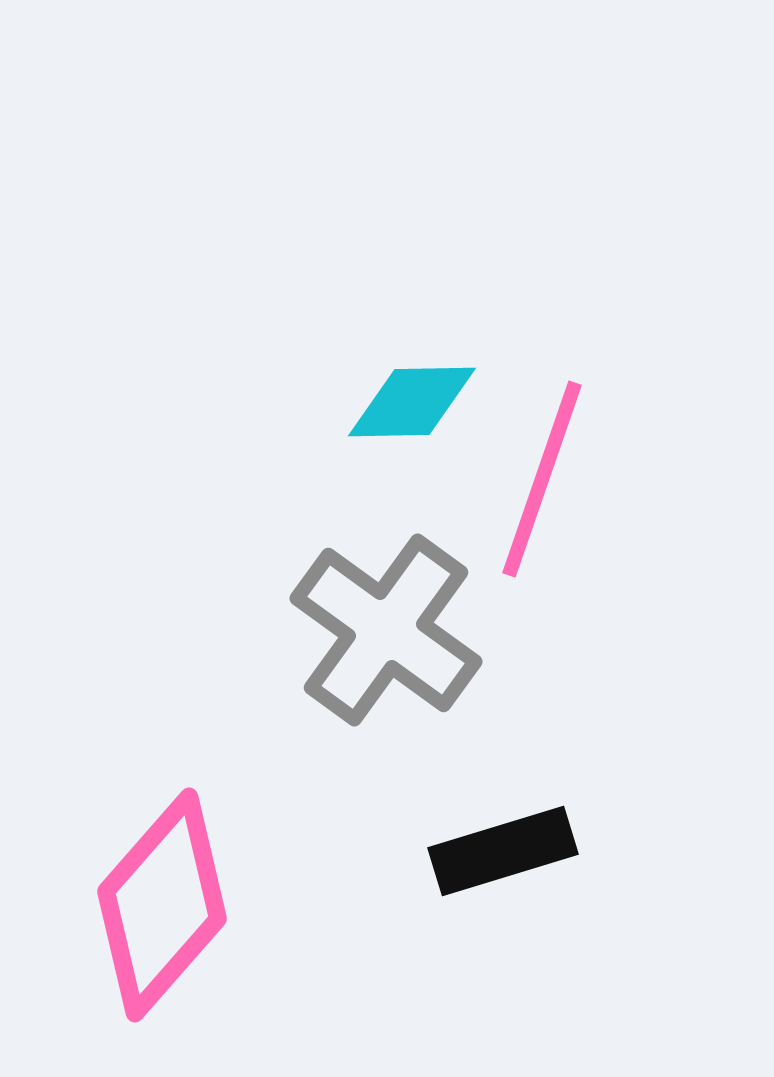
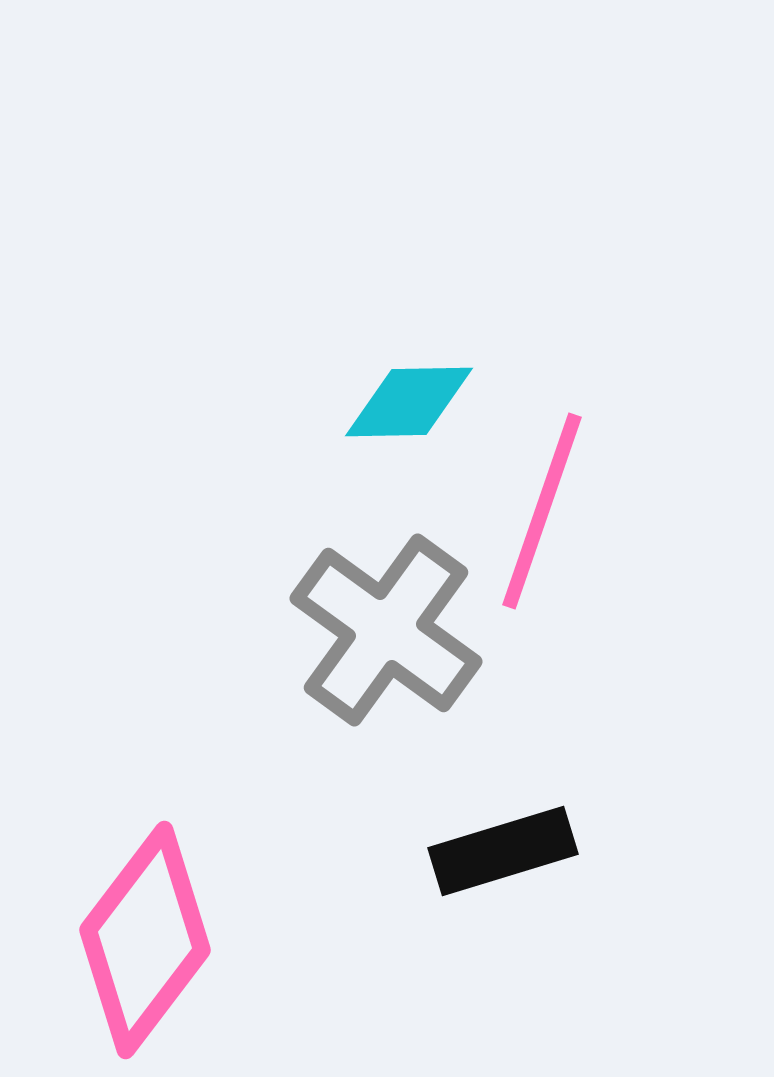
cyan diamond: moved 3 px left
pink line: moved 32 px down
pink diamond: moved 17 px left, 35 px down; rotated 4 degrees counterclockwise
